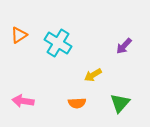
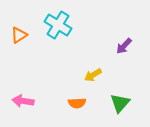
cyan cross: moved 18 px up
